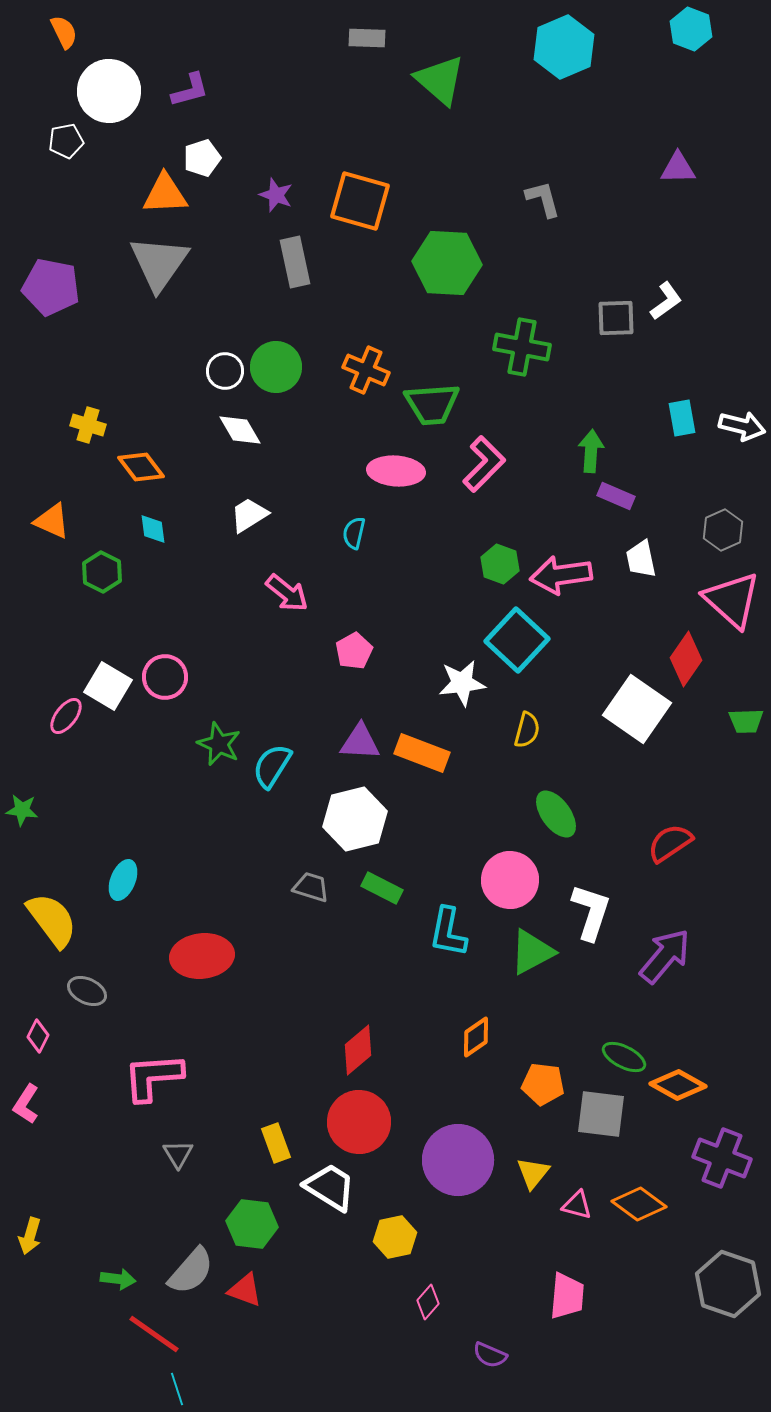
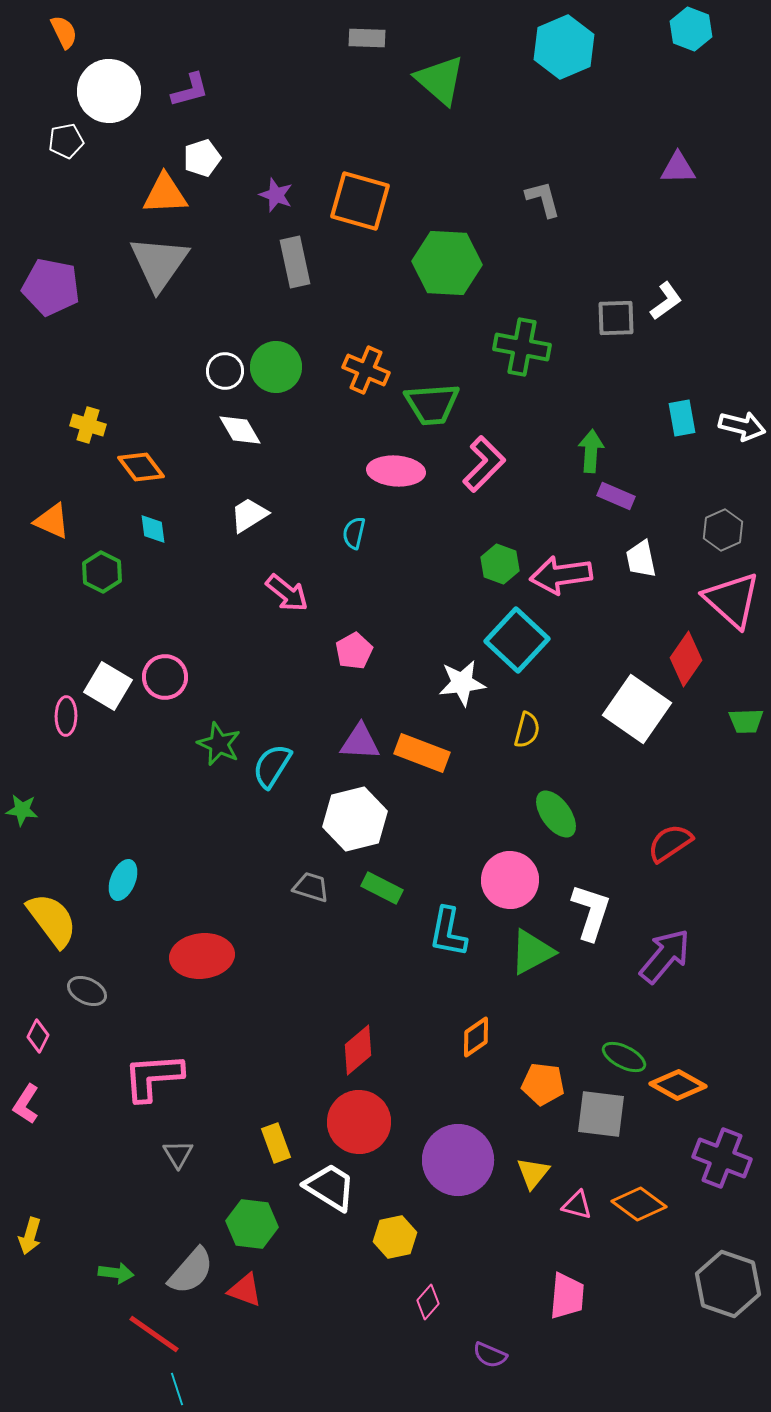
pink ellipse at (66, 716): rotated 36 degrees counterclockwise
green arrow at (118, 1279): moved 2 px left, 6 px up
